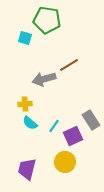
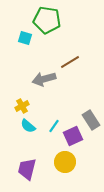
brown line: moved 1 px right, 3 px up
yellow cross: moved 3 px left, 2 px down; rotated 24 degrees counterclockwise
cyan semicircle: moved 2 px left, 3 px down
